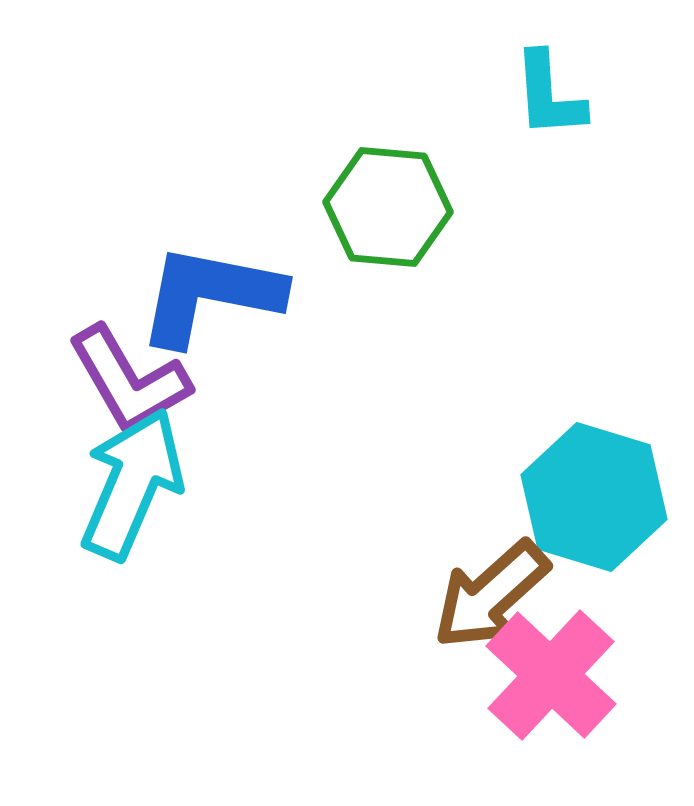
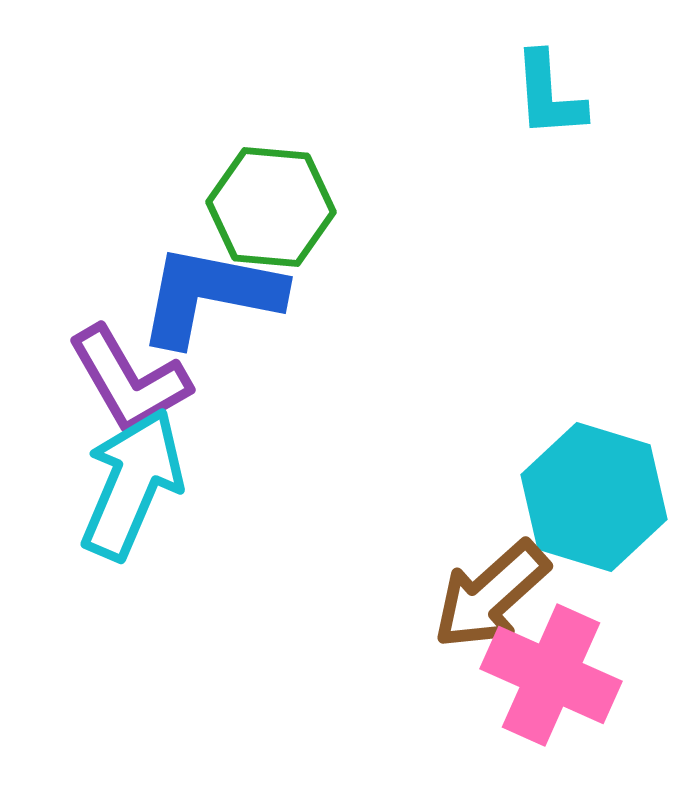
green hexagon: moved 117 px left
pink cross: rotated 19 degrees counterclockwise
